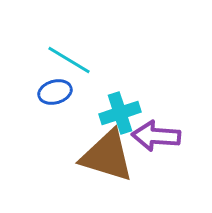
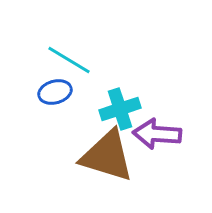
cyan cross: moved 4 px up
purple arrow: moved 1 px right, 2 px up
